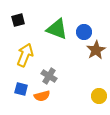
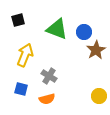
orange semicircle: moved 5 px right, 3 px down
